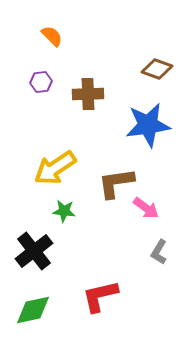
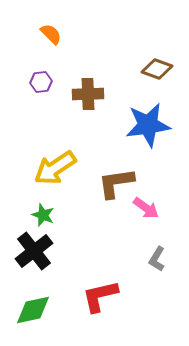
orange semicircle: moved 1 px left, 2 px up
green star: moved 21 px left, 4 px down; rotated 15 degrees clockwise
gray L-shape: moved 2 px left, 7 px down
